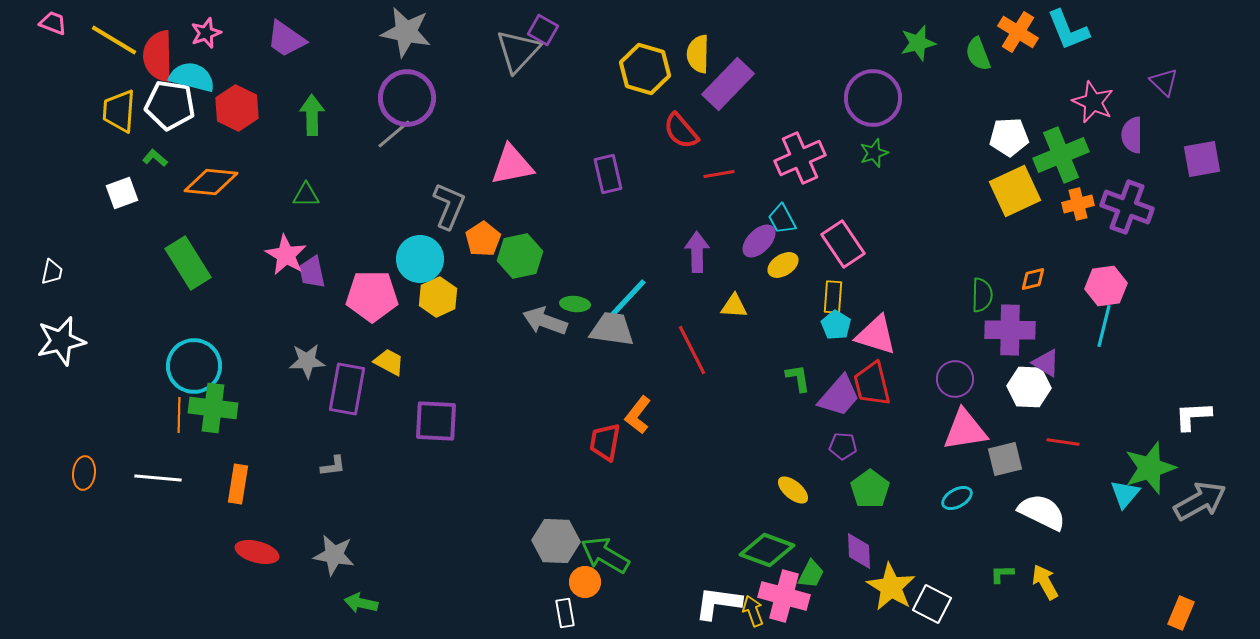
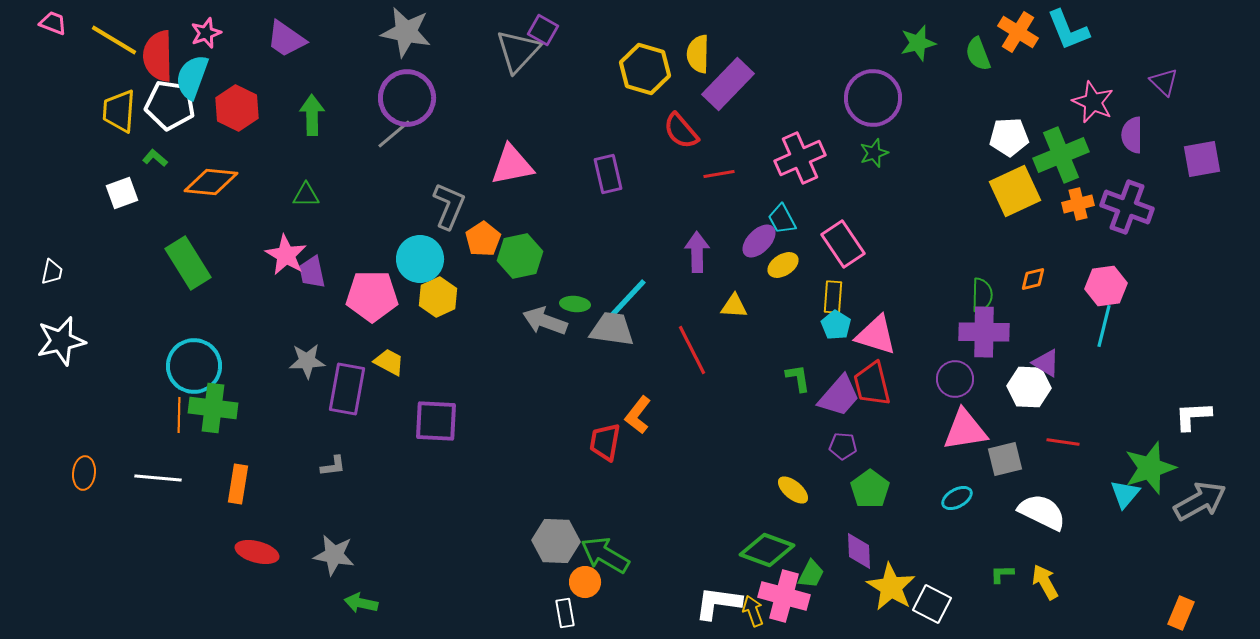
cyan semicircle at (192, 77): rotated 84 degrees counterclockwise
purple cross at (1010, 330): moved 26 px left, 2 px down
